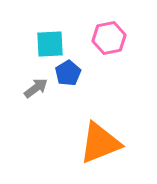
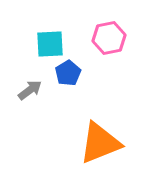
gray arrow: moved 6 px left, 2 px down
